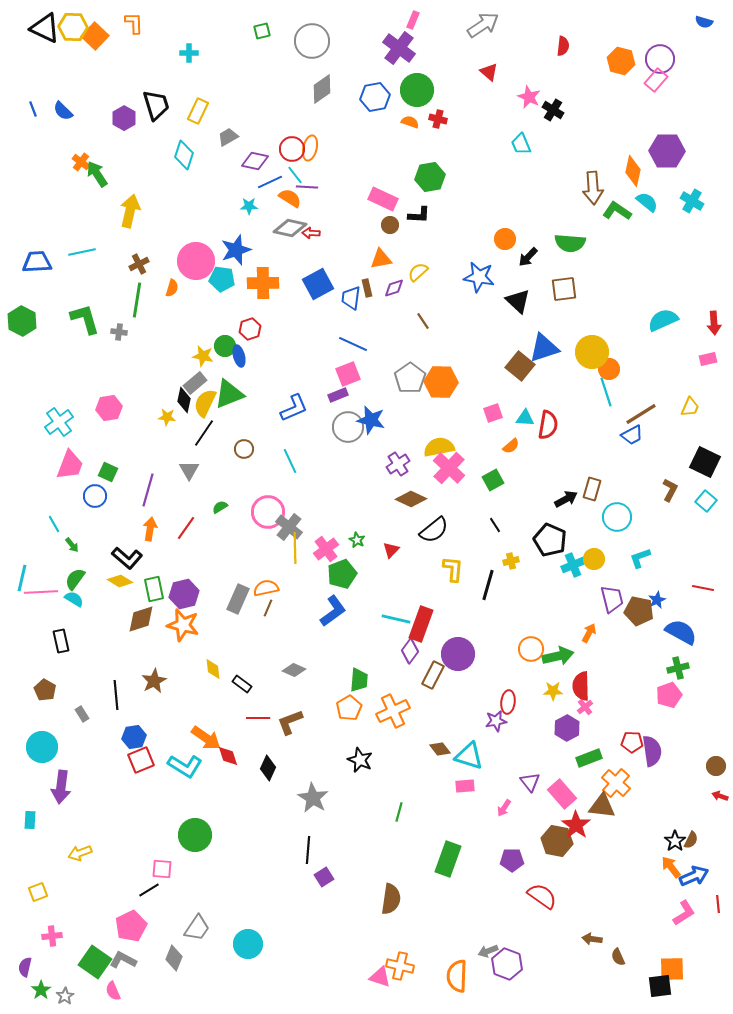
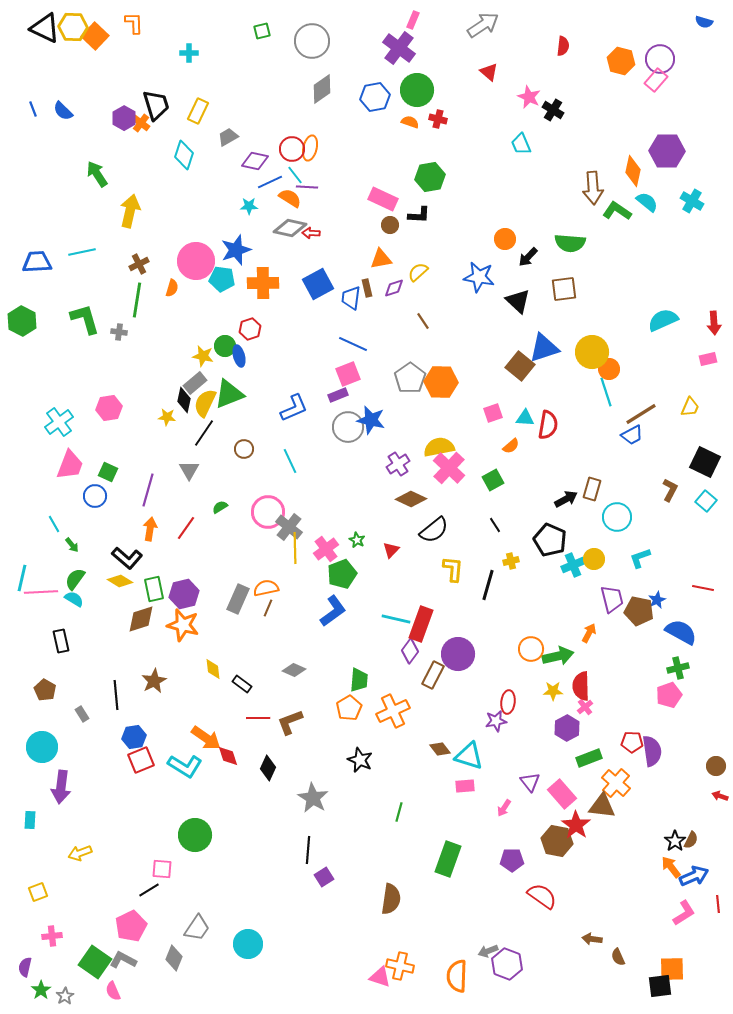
orange cross at (81, 162): moved 60 px right, 39 px up
